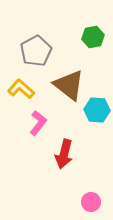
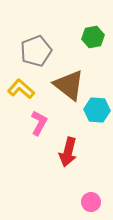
gray pentagon: rotated 8 degrees clockwise
pink L-shape: moved 1 px right; rotated 10 degrees counterclockwise
red arrow: moved 4 px right, 2 px up
